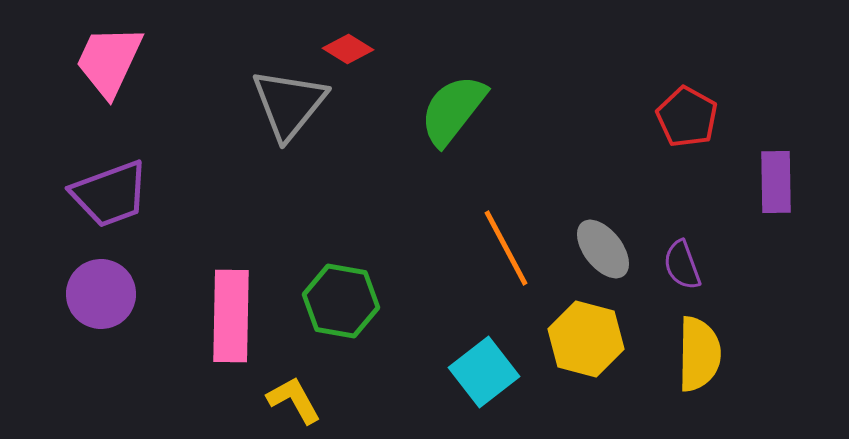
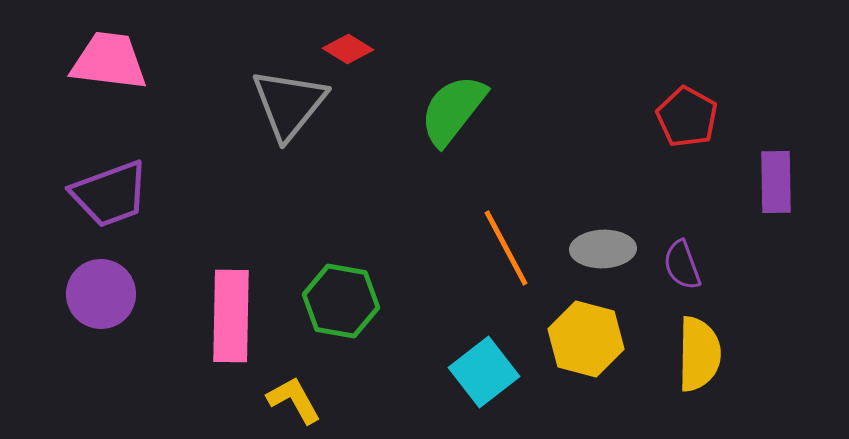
pink trapezoid: rotated 72 degrees clockwise
gray ellipse: rotated 54 degrees counterclockwise
